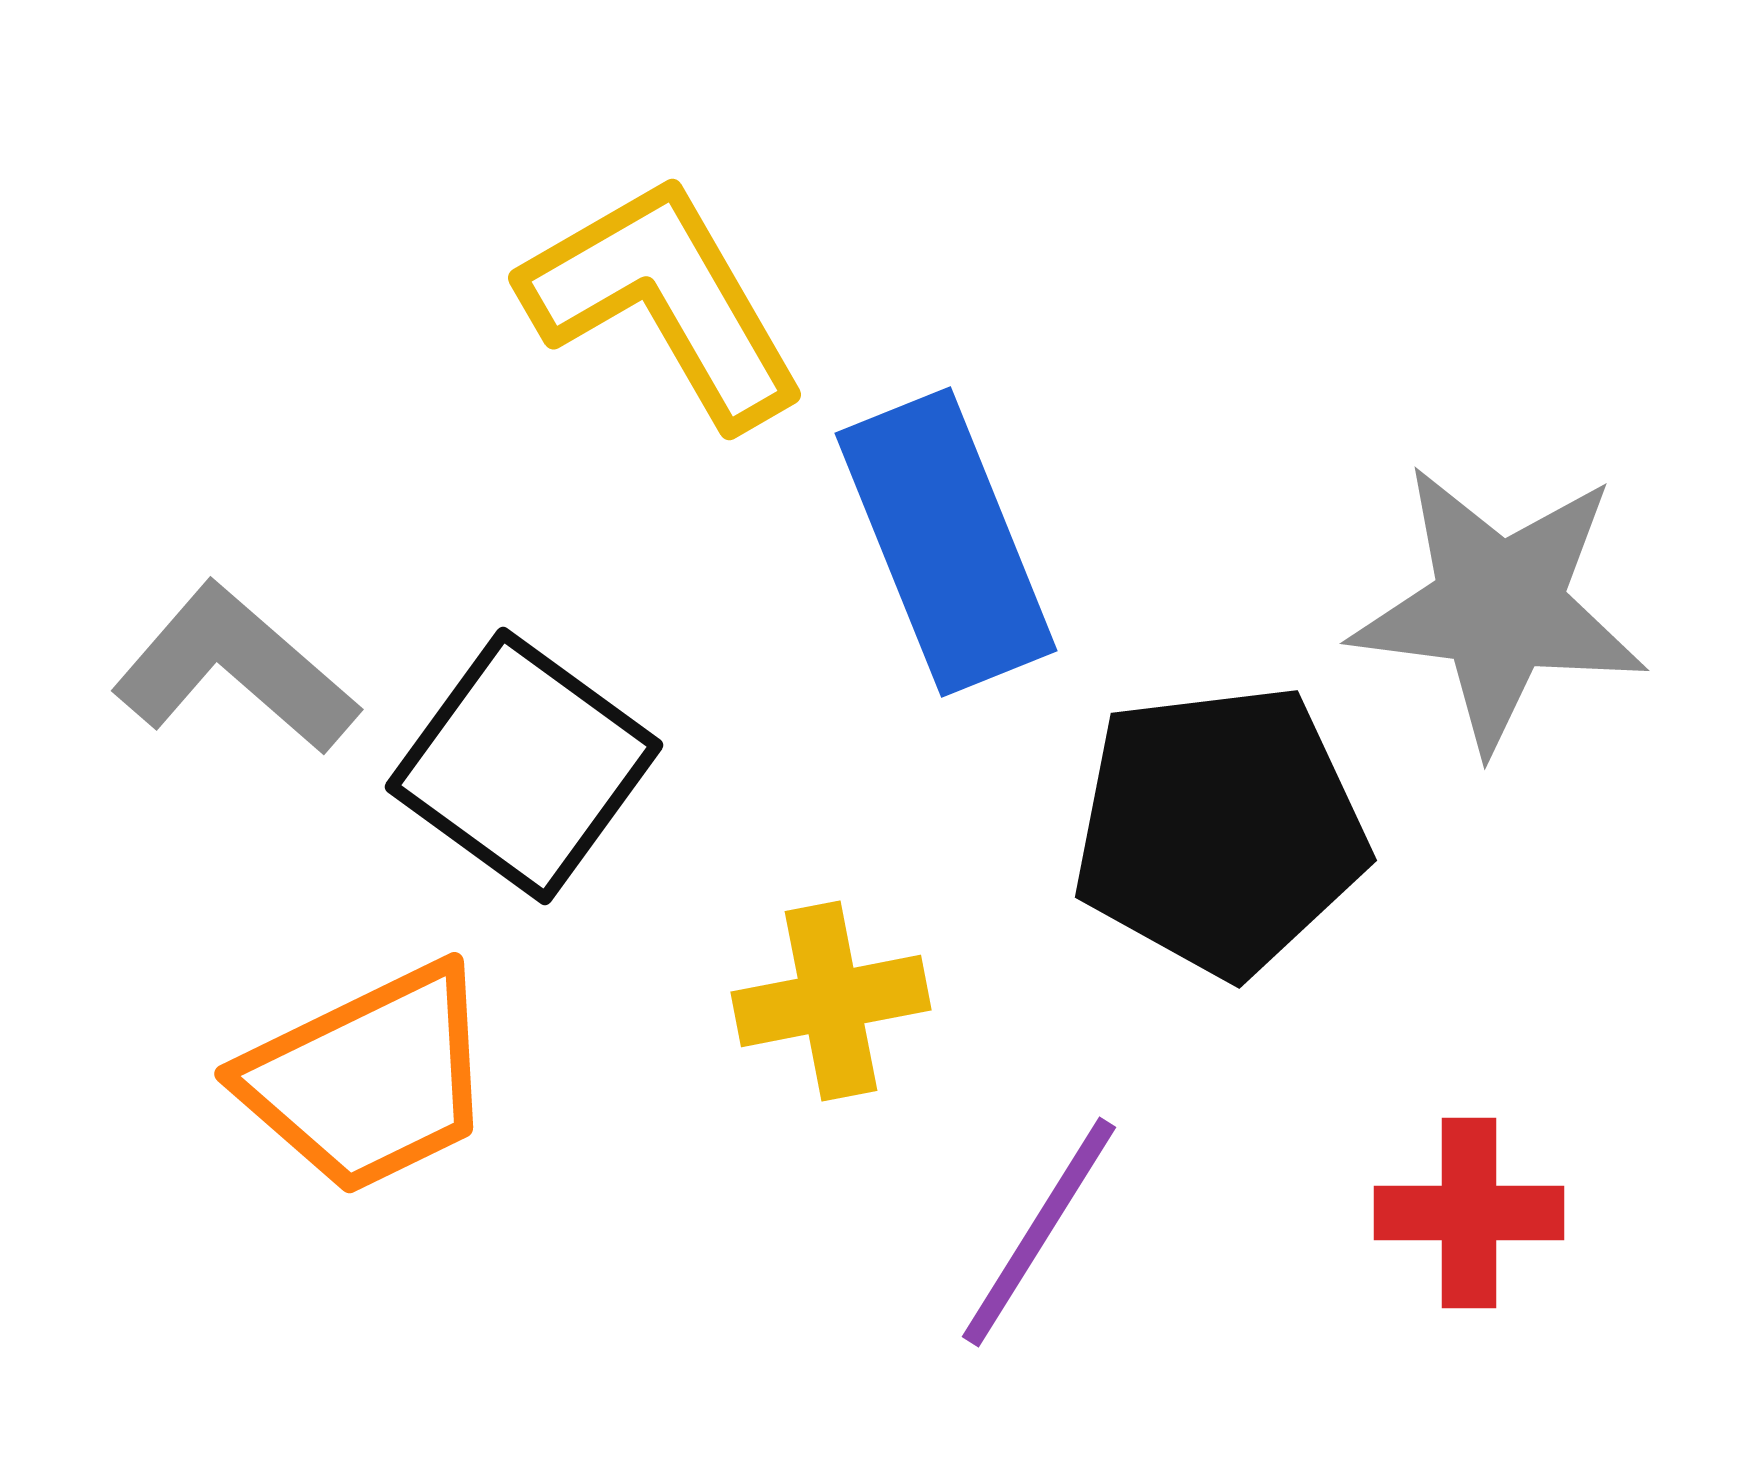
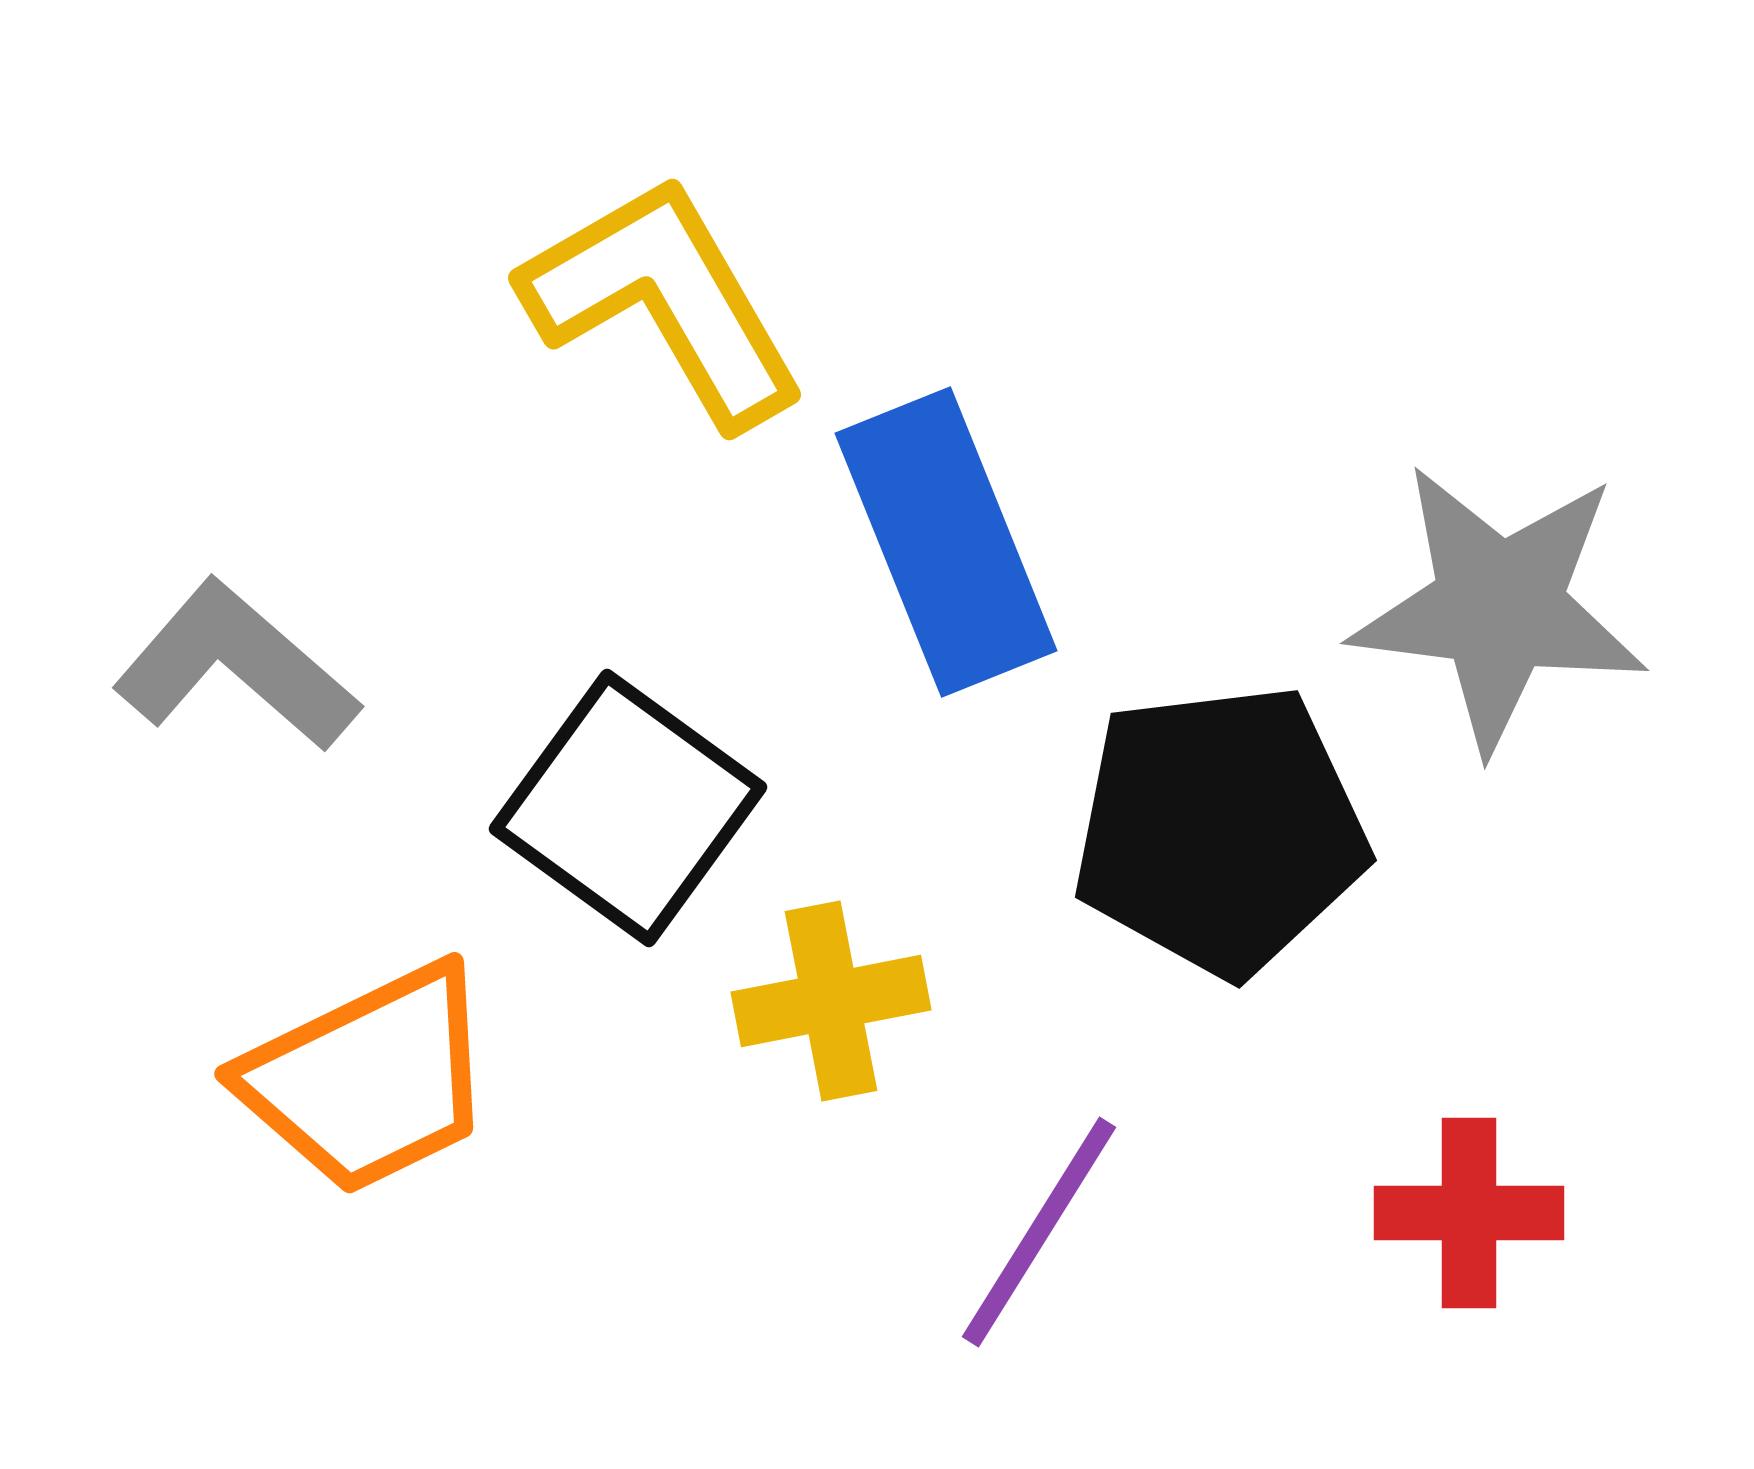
gray L-shape: moved 1 px right, 3 px up
black square: moved 104 px right, 42 px down
